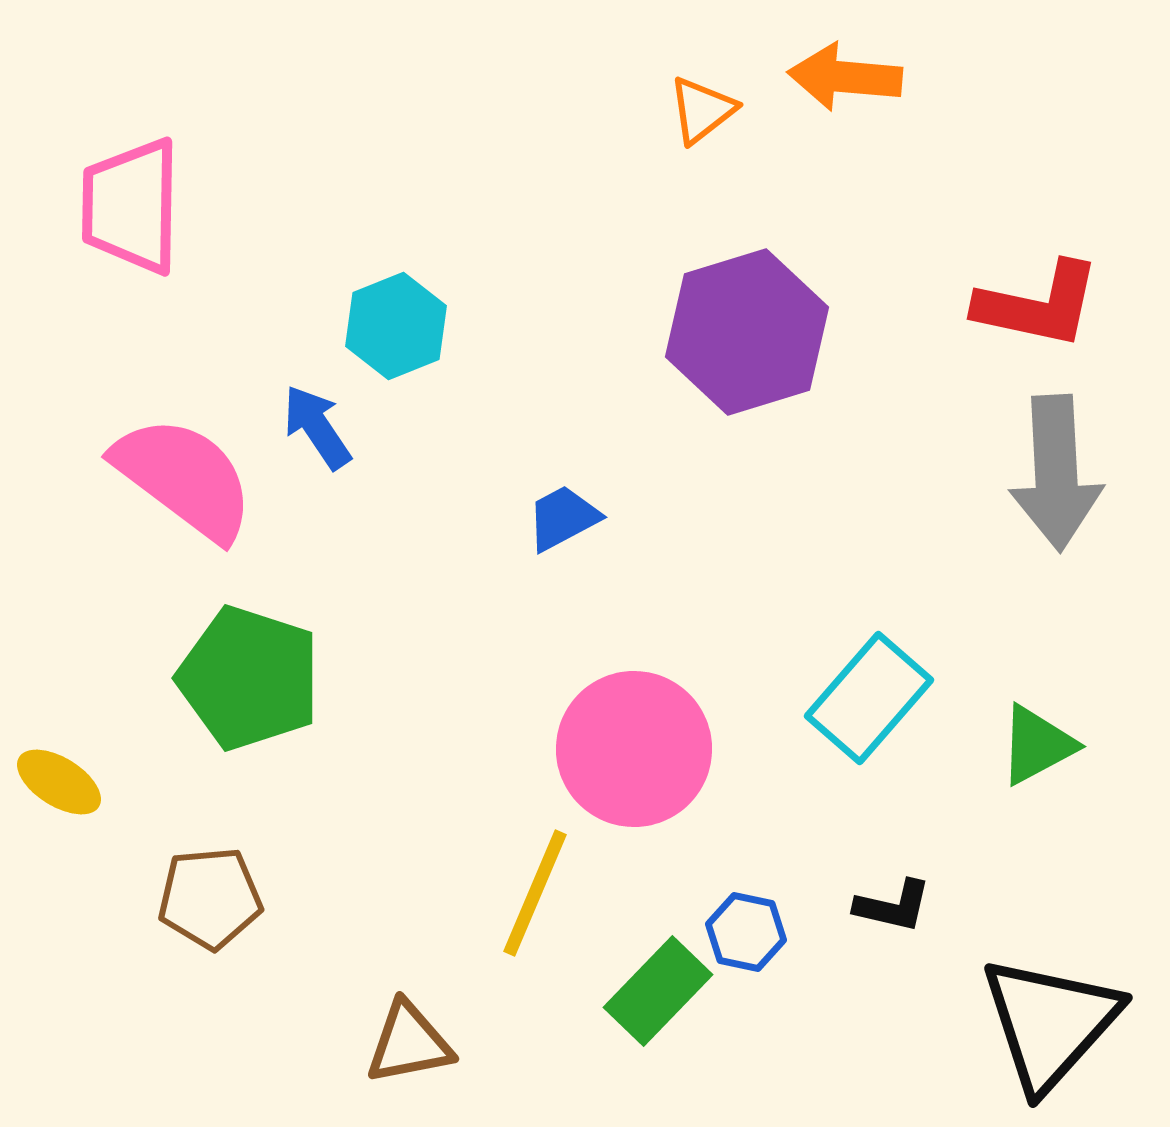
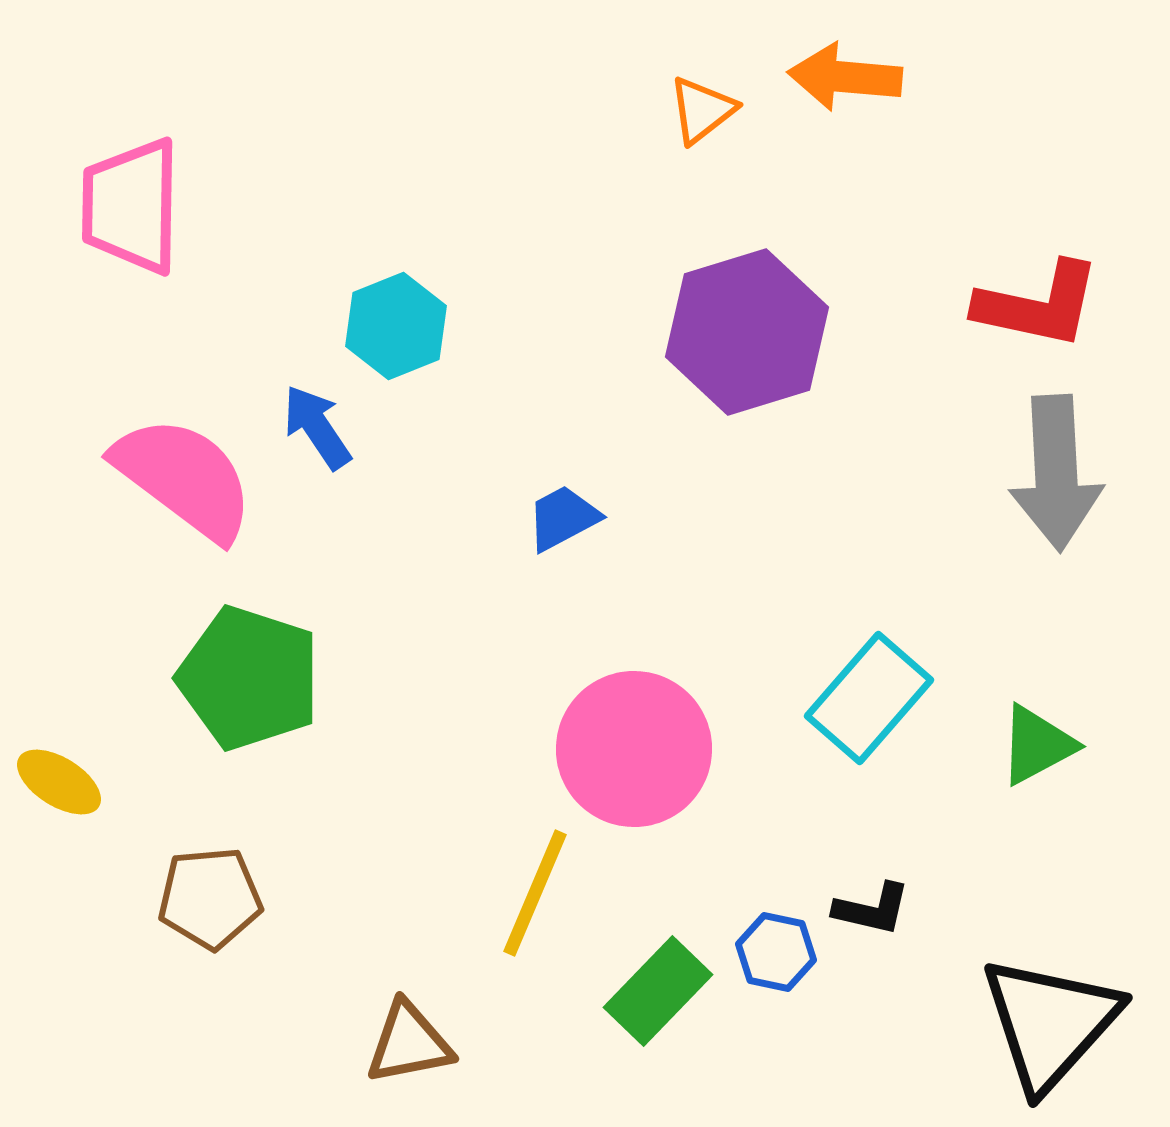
black L-shape: moved 21 px left, 3 px down
blue hexagon: moved 30 px right, 20 px down
